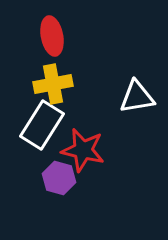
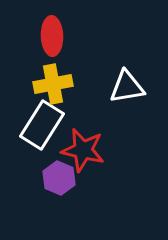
red ellipse: rotated 9 degrees clockwise
white triangle: moved 10 px left, 10 px up
purple hexagon: rotated 8 degrees clockwise
